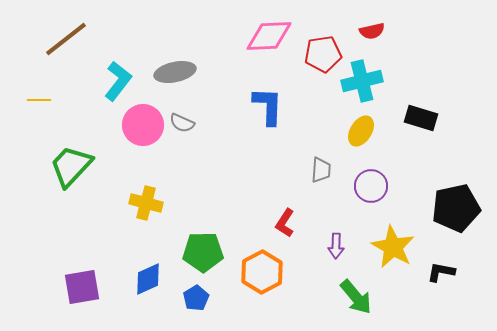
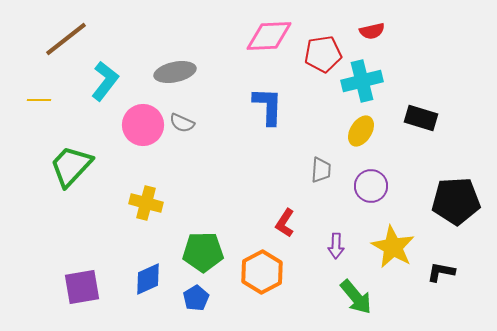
cyan L-shape: moved 13 px left
black pentagon: moved 7 px up; rotated 9 degrees clockwise
